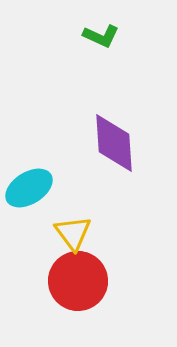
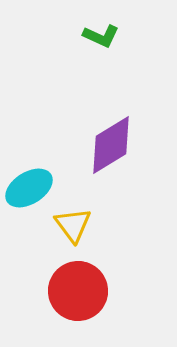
purple diamond: moved 3 px left, 2 px down; rotated 62 degrees clockwise
yellow triangle: moved 8 px up
red circle: moved 10 px down
